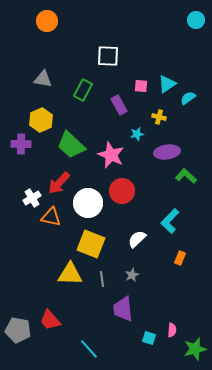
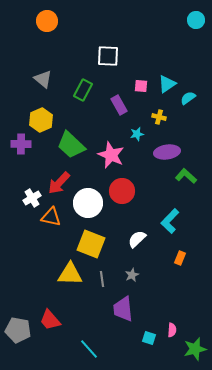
gray triangle: rotated 30 degrees clockwise
